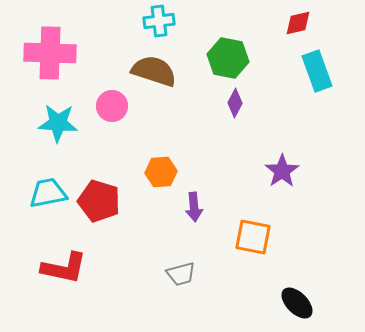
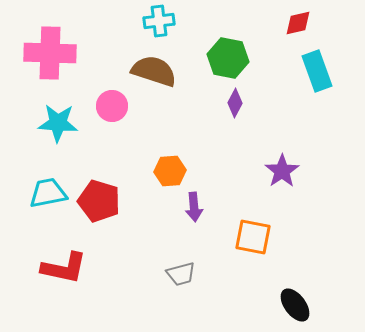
orange hexagon: moved 9 px right, 1 px up
black ellipse: moved 2 px left, 2 px down; rotated 8 degrees clockwise
